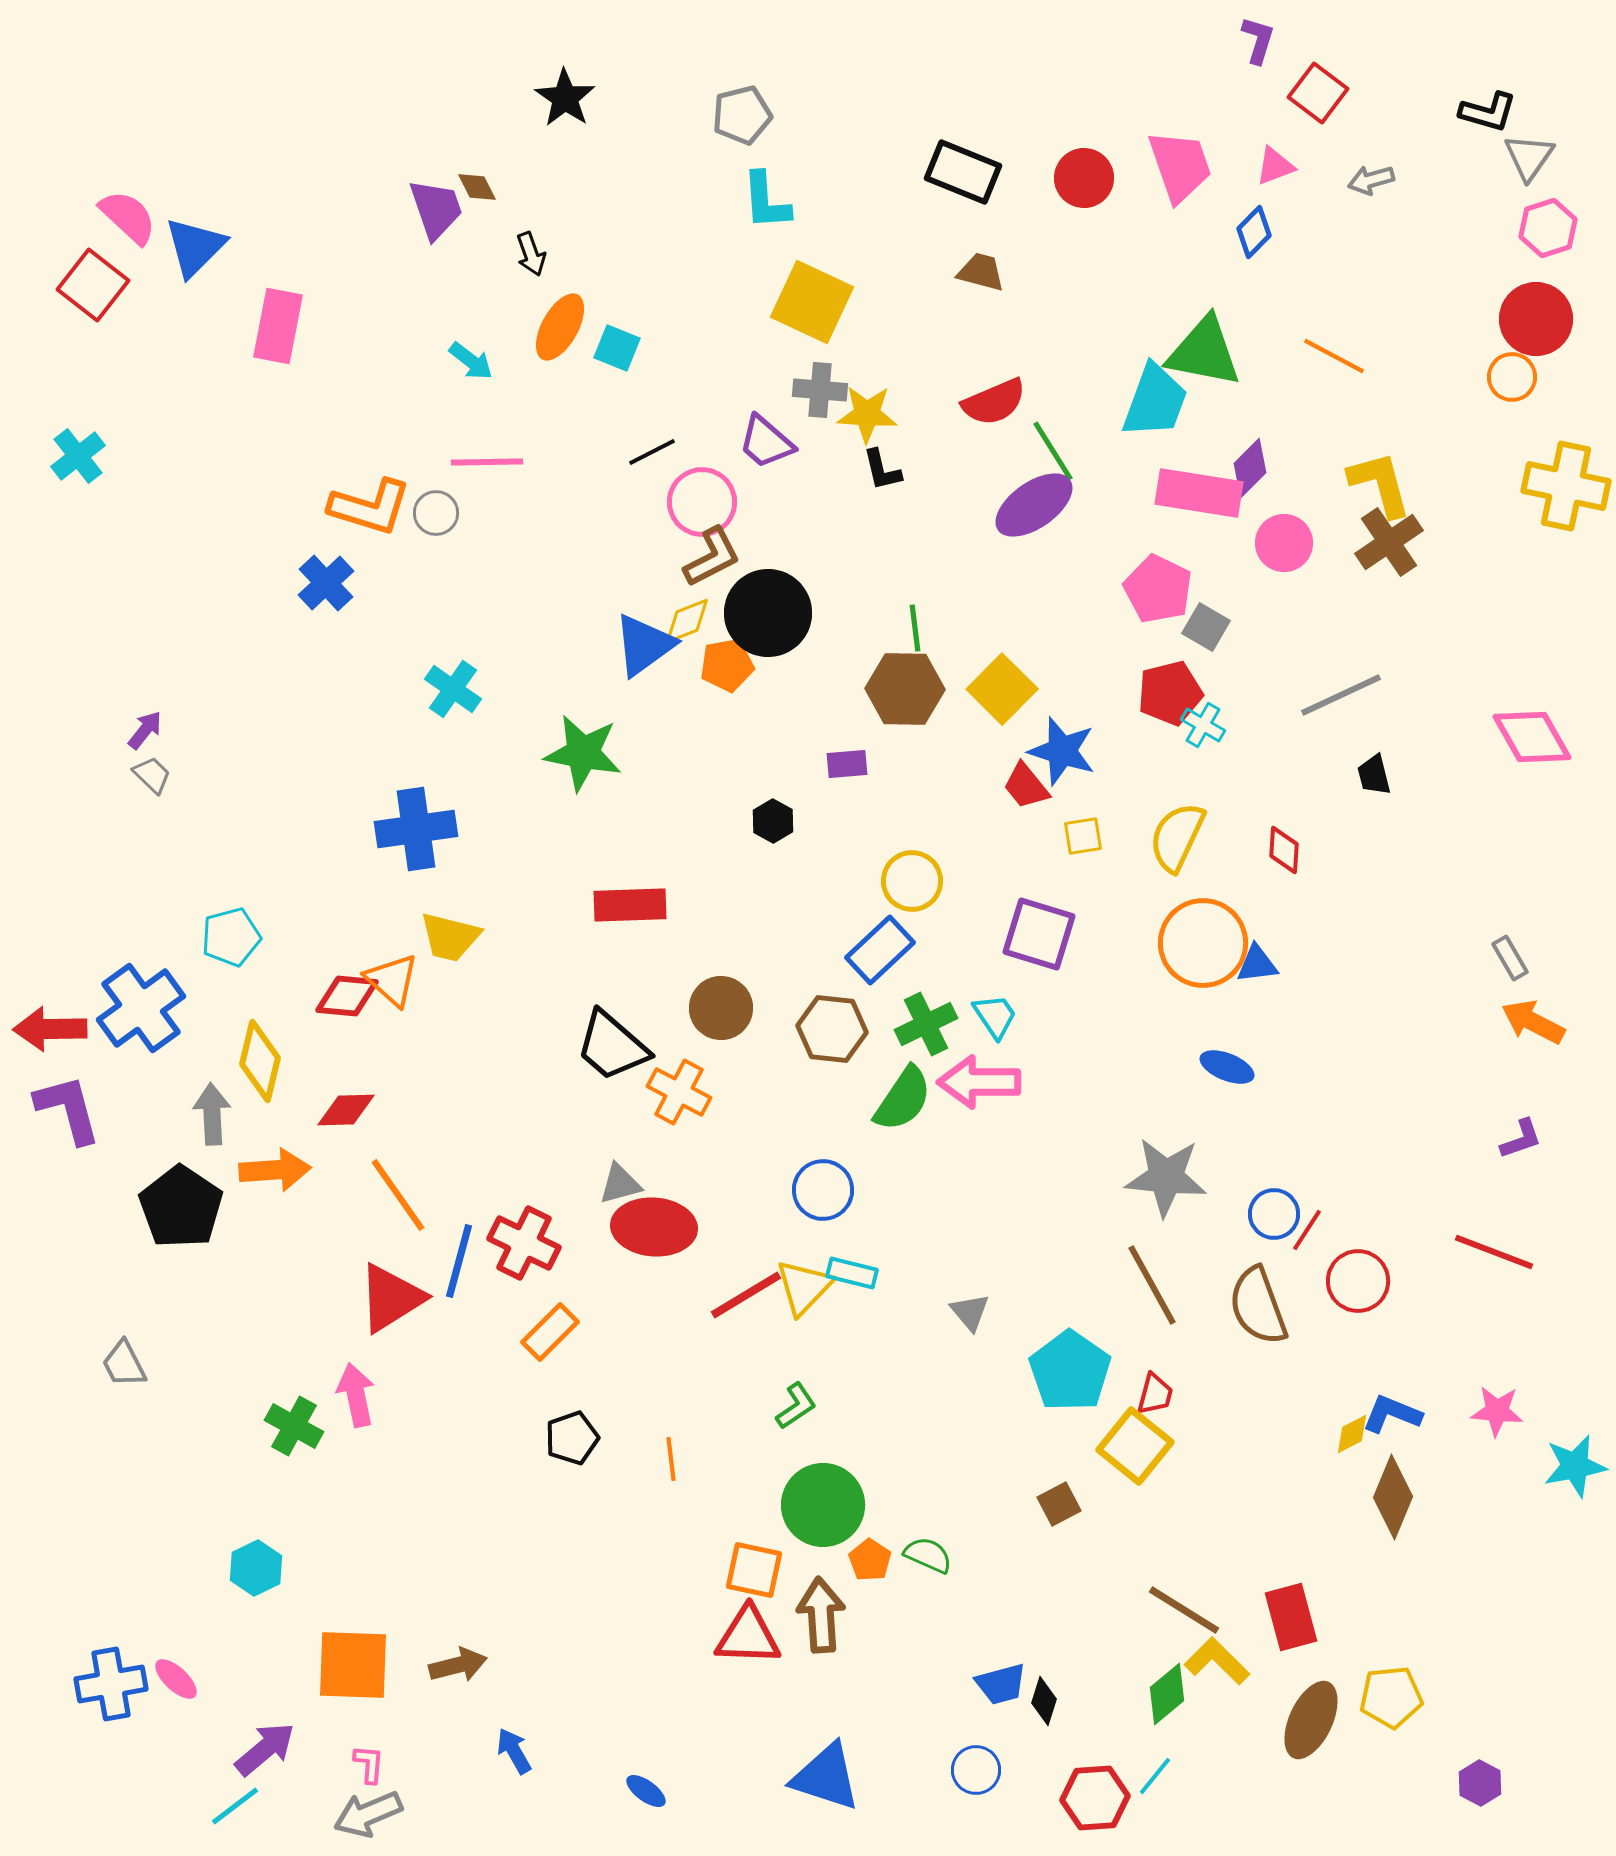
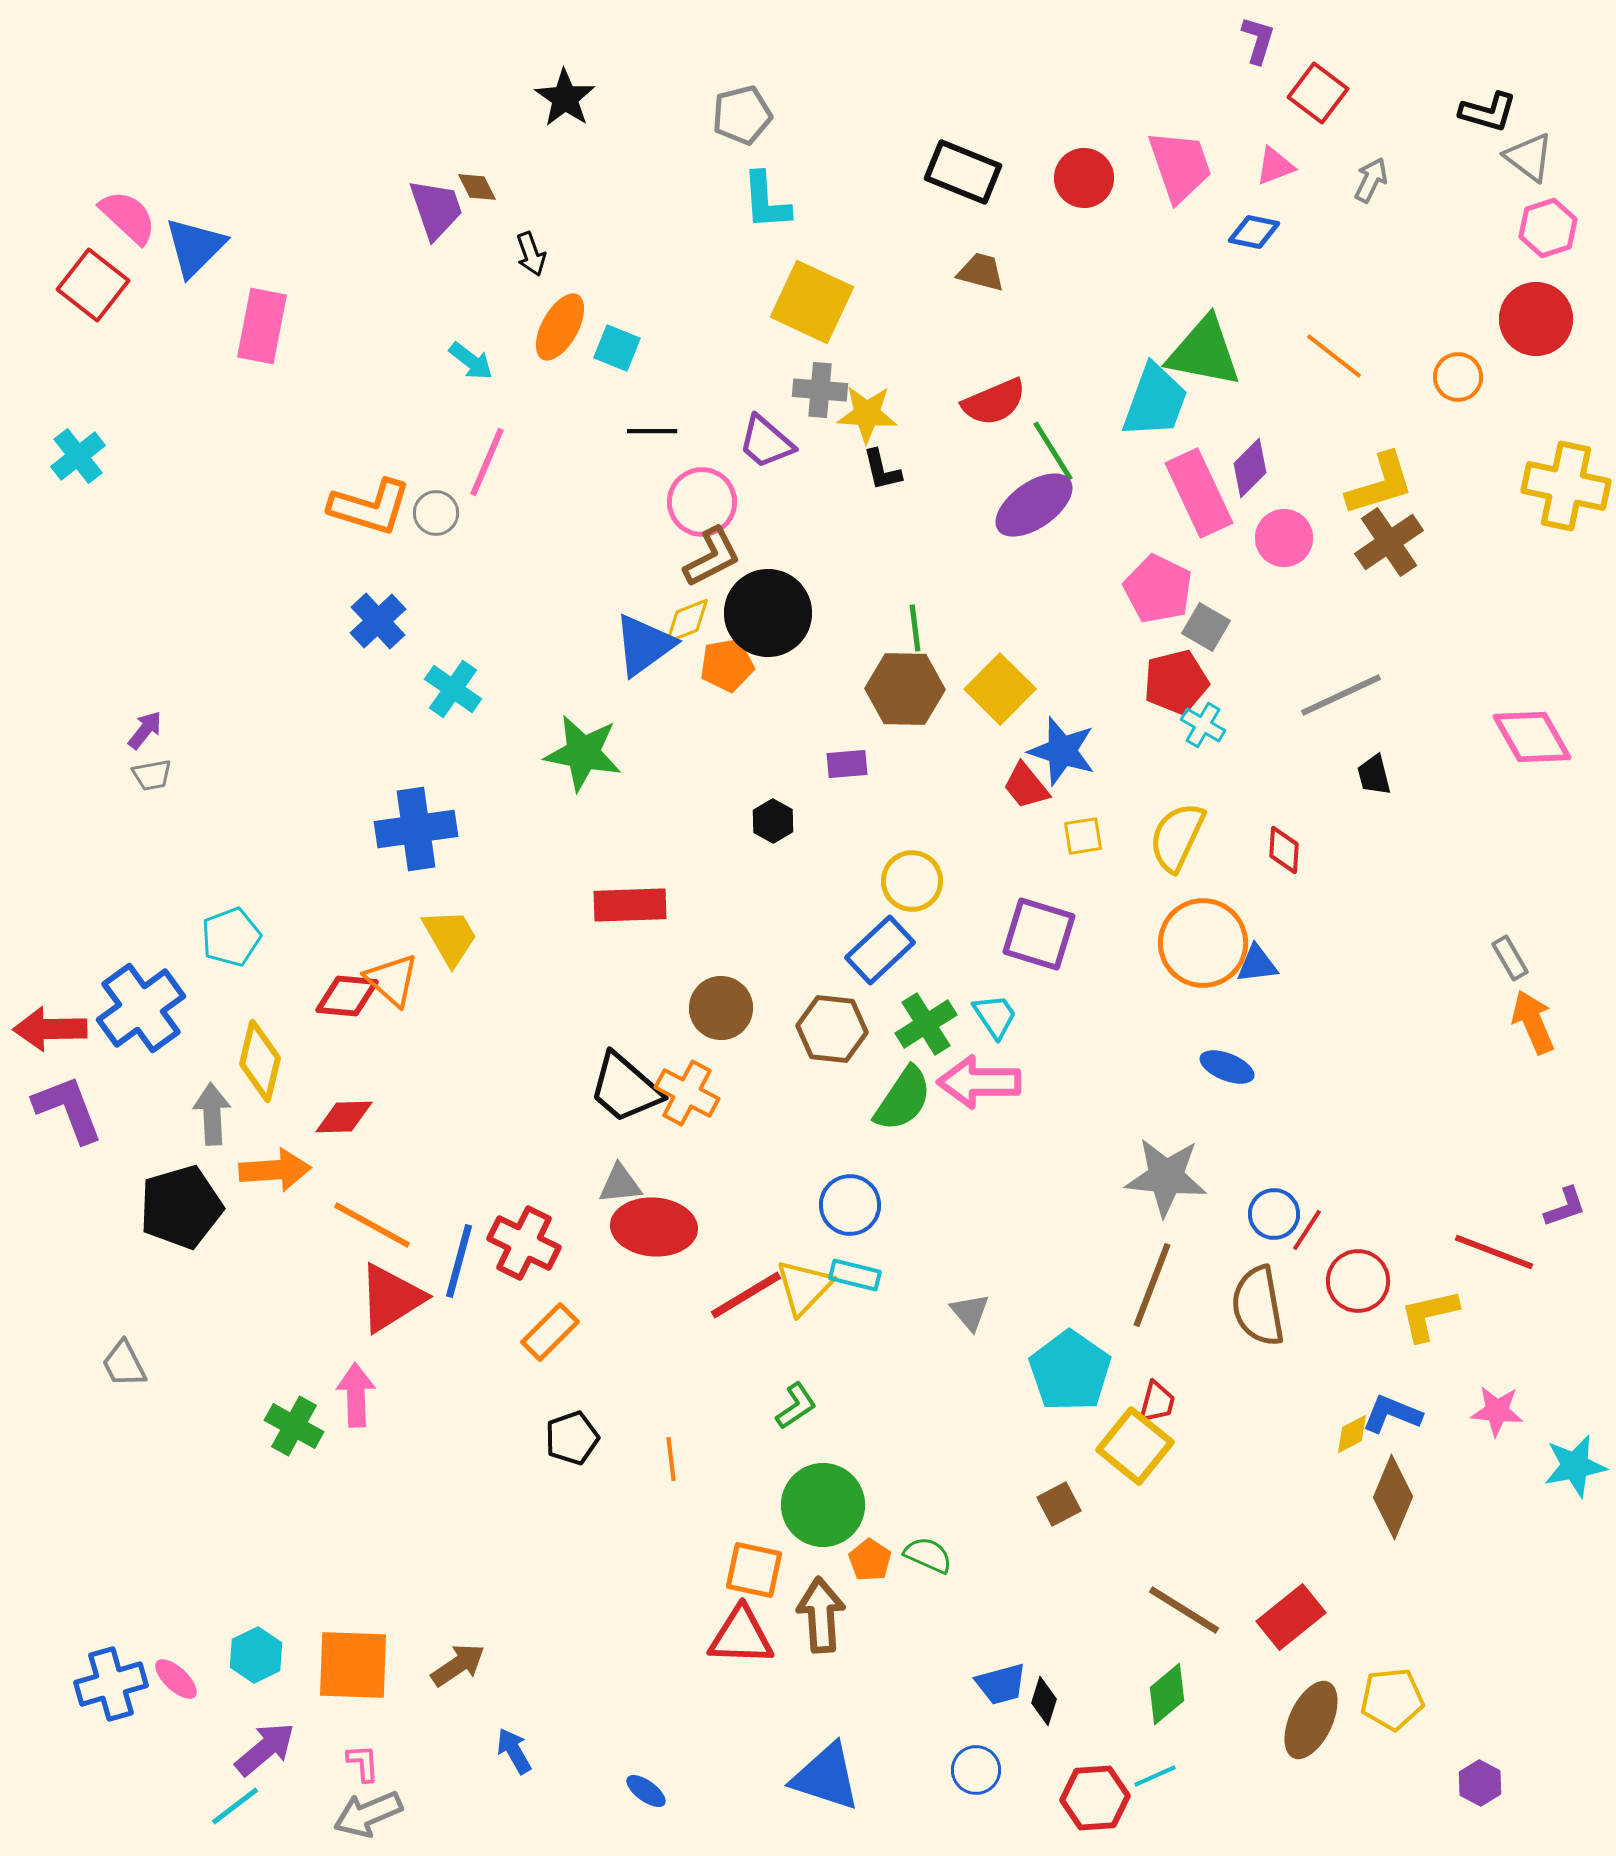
gray triangle at (1529, 157): rotated 28 degrees counterclockwise
gray arrow at (1371, 180): rotated 132 degrees clockwise
blue diamond at (1254, 232): rotated 57 degrees clockwise
pink rectangle at (278, 326): moved 16 px left
orange line at (1334, 356): rotated 10 degrees clockwise
orange circle at (1512, 377): moved 54 px left
black line at (652, 452): moved 21 px up; rotated 27 degrees clockwise
pink line at (487, 462): rotated 66 degrees counterclockwise
yellow L-shape at (1380, 484): rotated 88 degrees clockwise
pink rectangle at (1199, 493): rotated 56 degrees clockwise
pink circle at (1284, 543): moved 5 px up
blue cross at (326, 583): moved 52 px right, 38 px down
yellow square at (1002, 689): moved 2 px left
red pentagon at (1170, 693): moved 6 px right, 11 px up
gray trapezoid at (152, 775): rotated 126 degrees clockwise
cyan pentagon at (231, 937): rotated 6 degrees counterclockwise
yellow trapezoid at (450, 937): rotated 134 degrees counterclockwise
orange arrow at (1533, 1022): rotated 40 degrees clockwise
green cross at (926, 1024): rotated 6 degrees counterclockwise
black trapezoid at (612, 1046): moved 13 px right, 42 px down
orange cross at (679, 1092): moved 8 px right, 1 px down
purple L-shape at (68, 1109): rotated 6 degrees counterclockwise
red diamond at (346, 1110): moved 2 px left, 7 px down
purple L-shape at (1521, 1139): moved 44 px right, 68 px down
gray triangle at (620, 1184): rotated 9 degrees clockwise
blue circle at (823, 1190): moved 27 px right, 15 px down
orange line at (398, 1195): moved 26 px left, 30 px down; rotated 26 degrees counterclockwise
black pentagon at (181, 1207): rotated 22 degrees clockwise
cyan rectangle at (852, 1273): moved 3 px right, 2 px down
brown line at (1152, 1285): rotated 50 degrees clockwise
brown semicircle at (1258, 1306): rotated 10 degrees clockwise
red trapezoid at (1155, 1394): moved 2 px right, 8 px down
pink arrow at (356, 1395): rotated 10 degrees clockwise
cyan hexagon at (256, 1568): moved 87 px down
red rectangle at (1291, 1617): rotated 66 degrees clockwise
red triangle at (748, 1636): moved 7 px left
yellow L-shape at (1217, 1661): moved 212 px right, 346 px up; rotated 58 degrees counterclockwise
brown arrow at (458, 1665): rotated 20 degrees counterclockwise
blue cross at (111, 1684): rotated 6 degrees counterclockwise
yellow pentagon at (1391, 1697): moved 1 px right, 2 px down
pink L-shape at (369, 1764): moved 6 px left, 1 px up; rotated 9 degrees counterclockwise
cyan line at (1155, 1776): rotated 27 degrees clockwise
